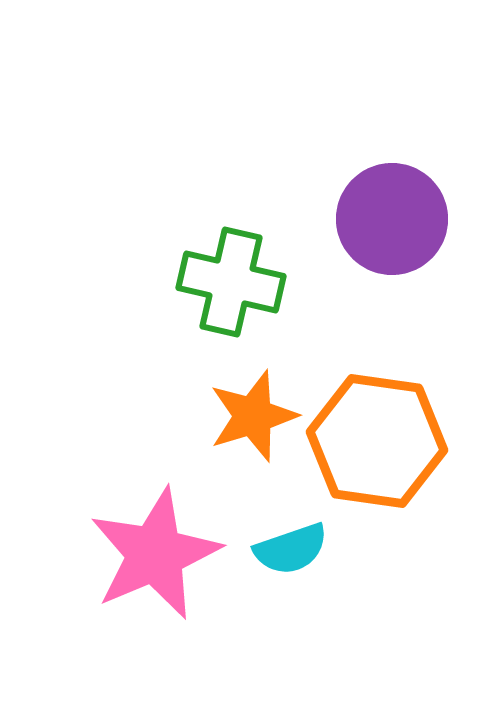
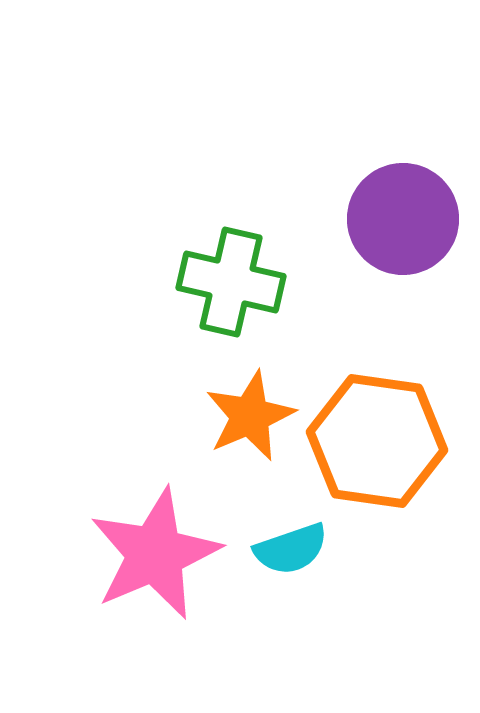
purple circle: moved 11 px right
orange star: moved 3 px left; rotated 6 degrees counterclockwise
